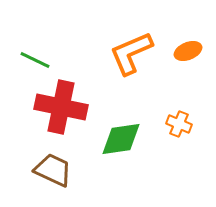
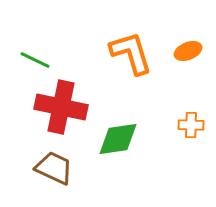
orange L-shape: rotated 96 degrees clockwise
orange cross: moved 12 px right, 1 px down; rotated 20 degrees counterclockwise
green diamond: moved 3 px left
brown trapezoid: moved 1 px right, 2 px up
